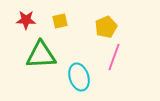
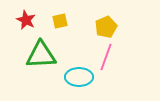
red star: rotated 24 degrees clockwise
pink line: moved 8 px left
cyan ellipse: rotated 72 degrees counterclockwise
